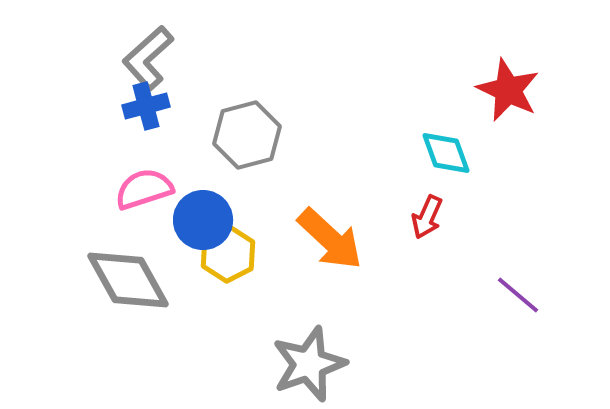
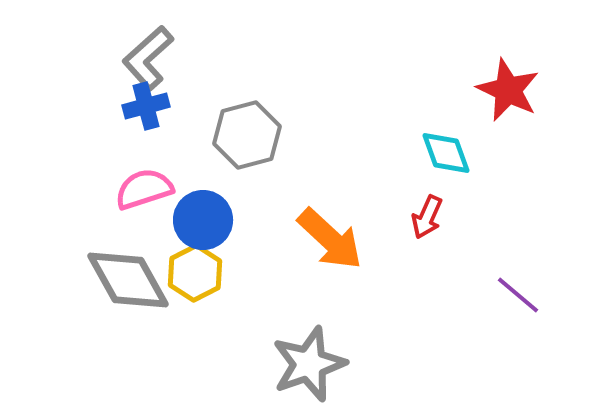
yellow hexagon: moved 33 px left, 19 px down
